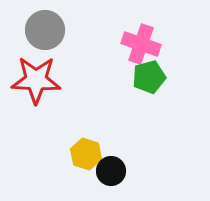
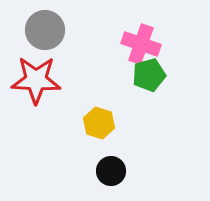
green pentagon: moved 2 px up
yellow hexagon: moved 13 px right, 31 px up
